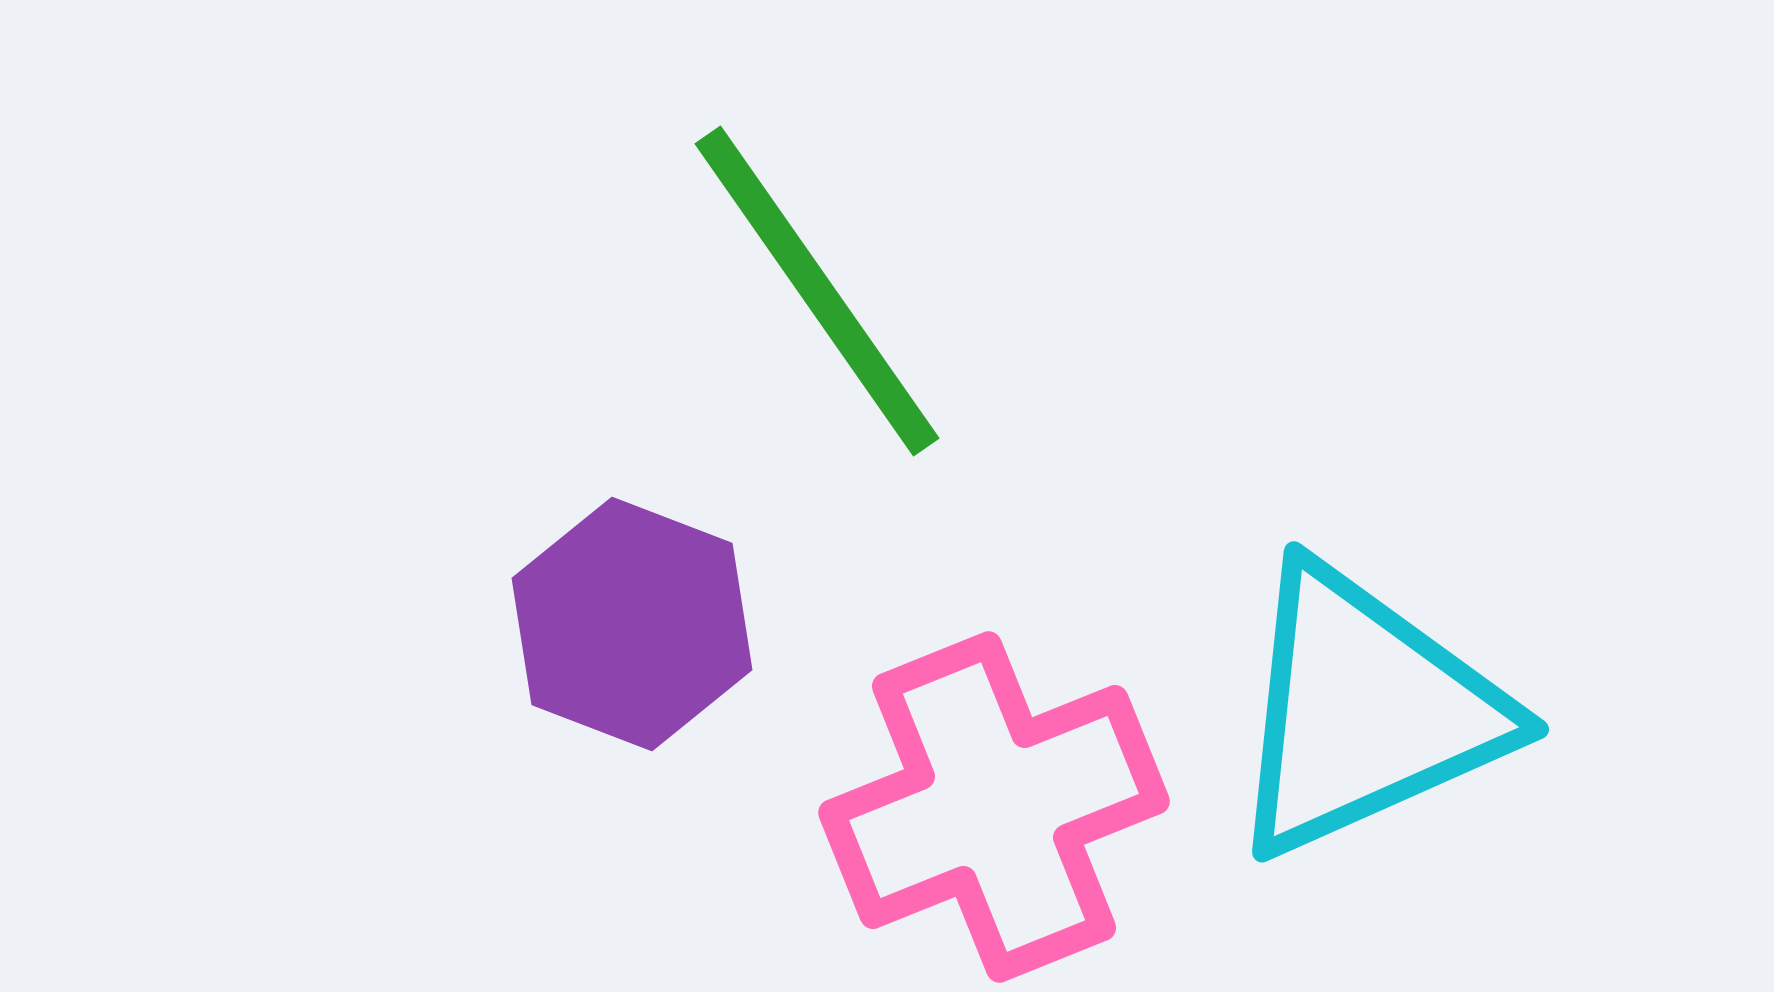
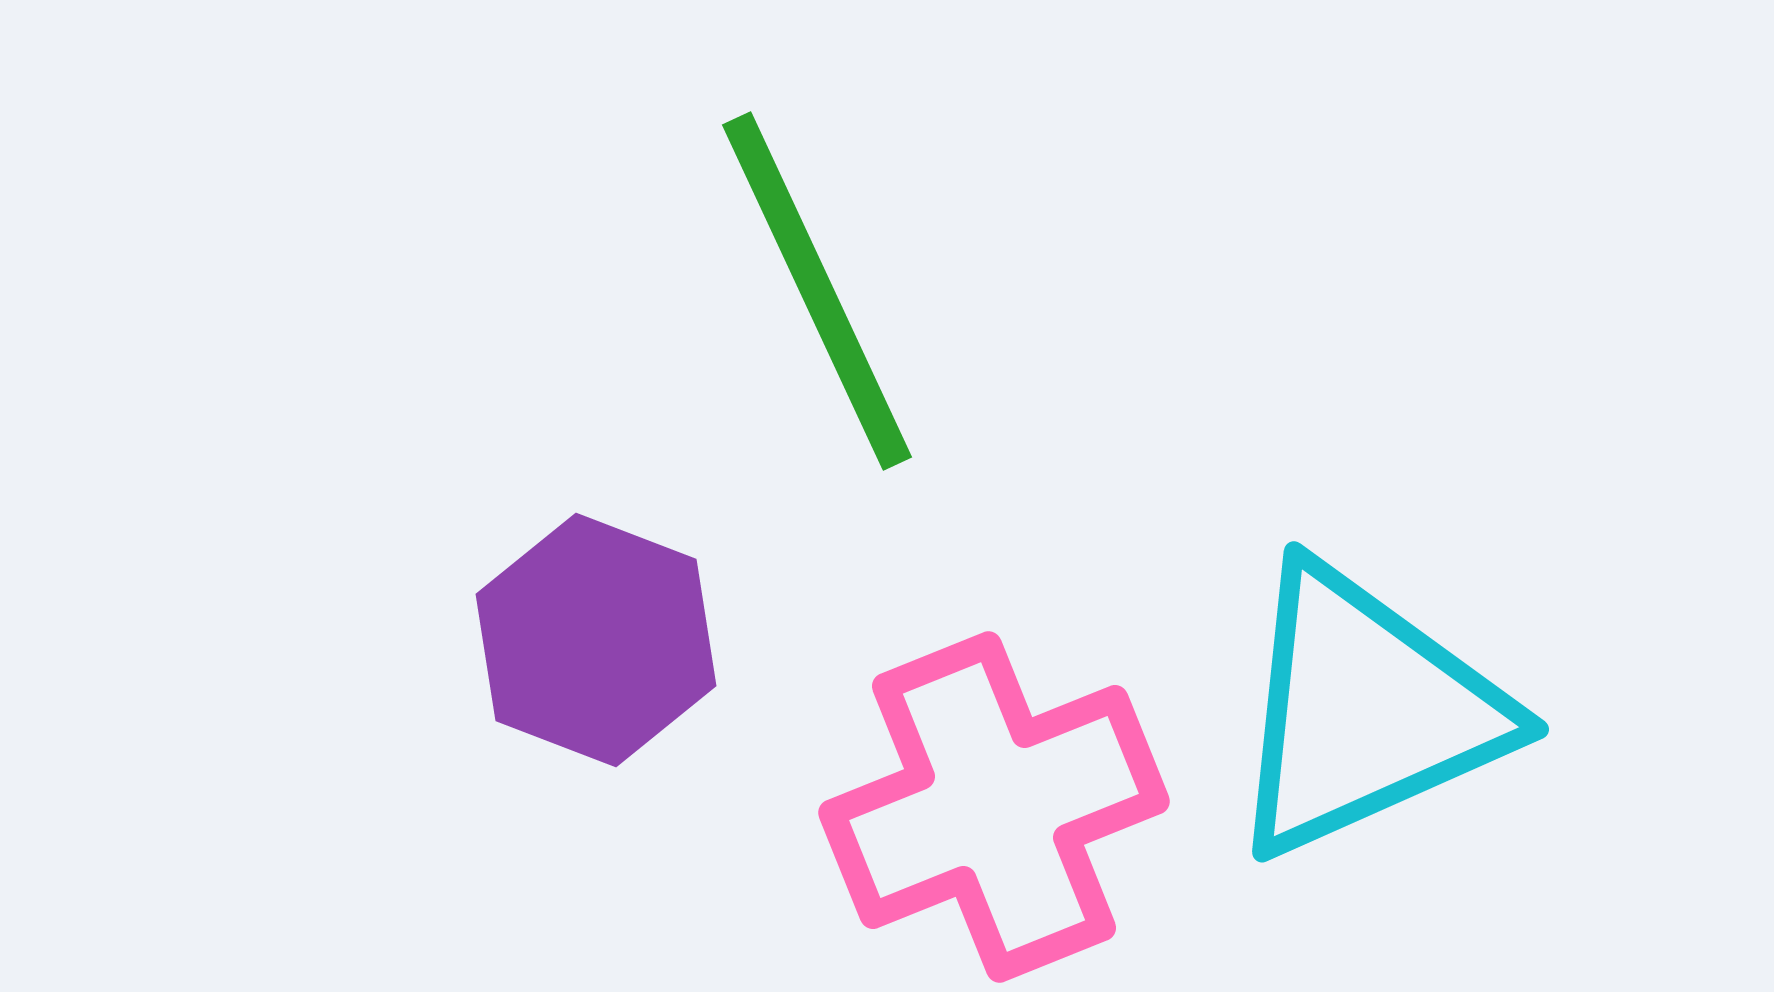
green line: rotated 10 degrees clockwise
purple hexagon: moved 36 px left, 16 px down
